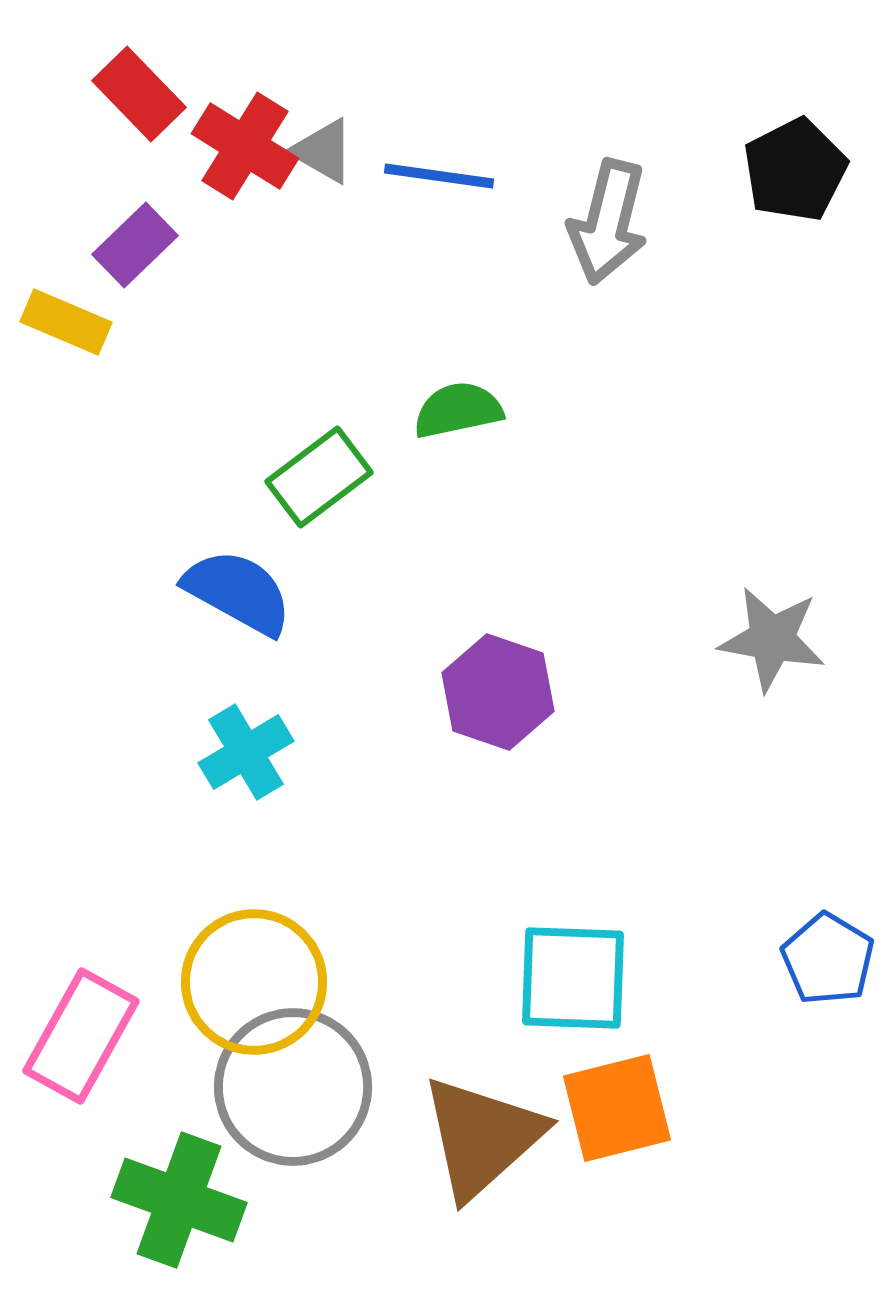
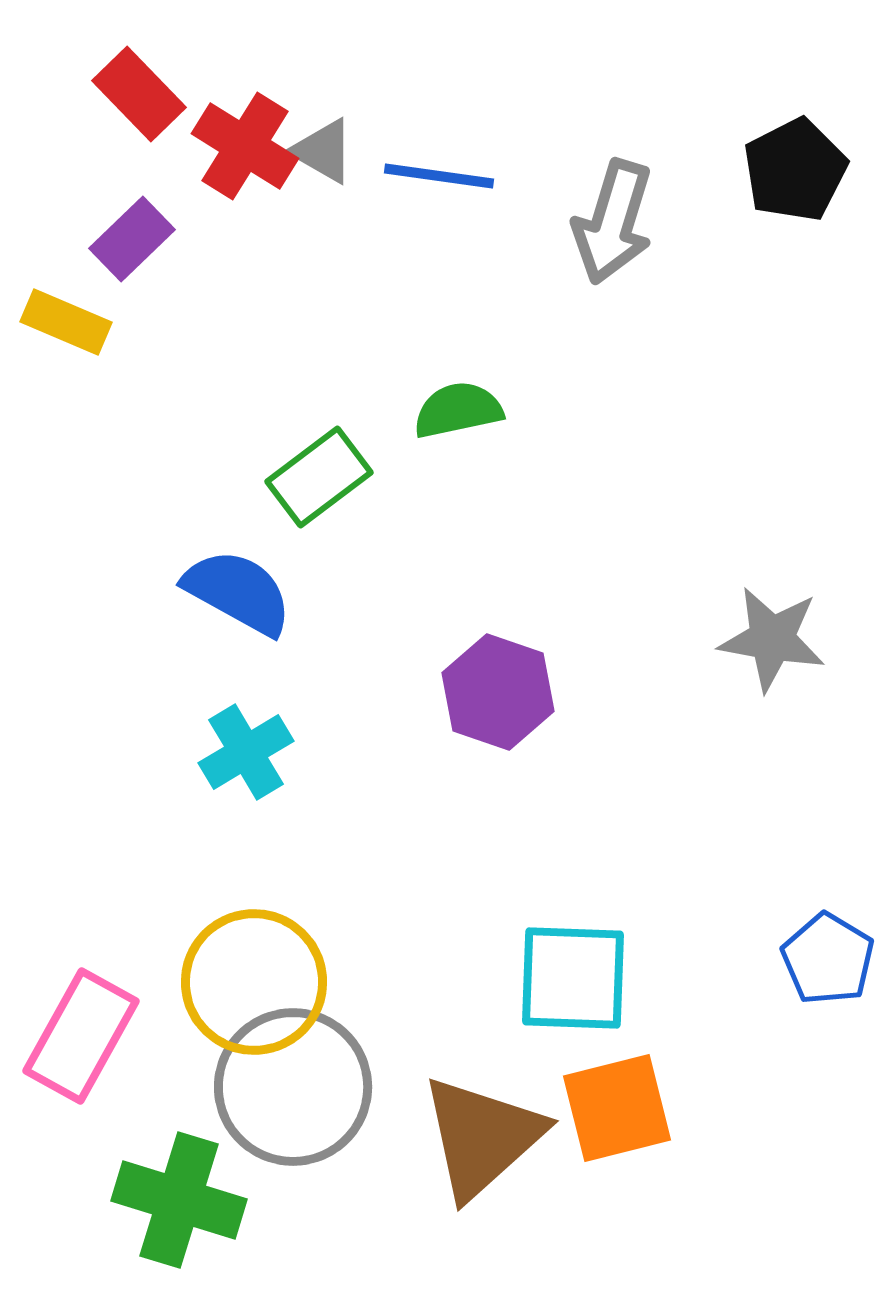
gray arrow: moved 5 px right; rotated 3 degrees clockwise
purple rectangle: moved 3 px left, 6 px up
green cross: rotated 3 degrees counterclockwise
